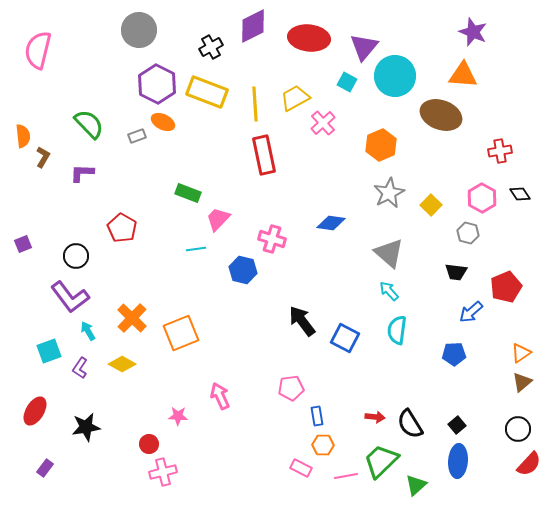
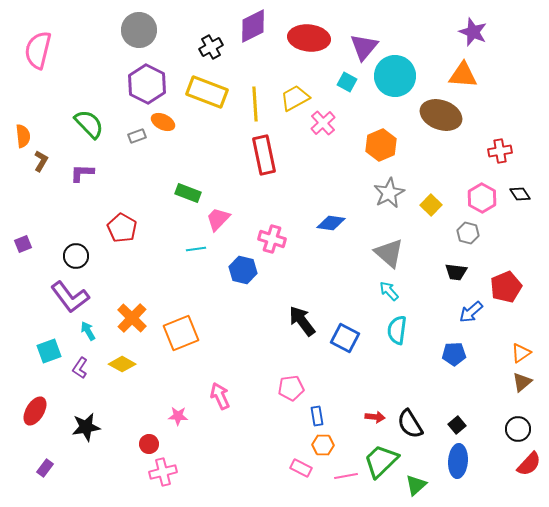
purple hexagon at (157, 84): moved 10 px left
brown L-shape at (43, 157): moved 2 px left, 4 px down
